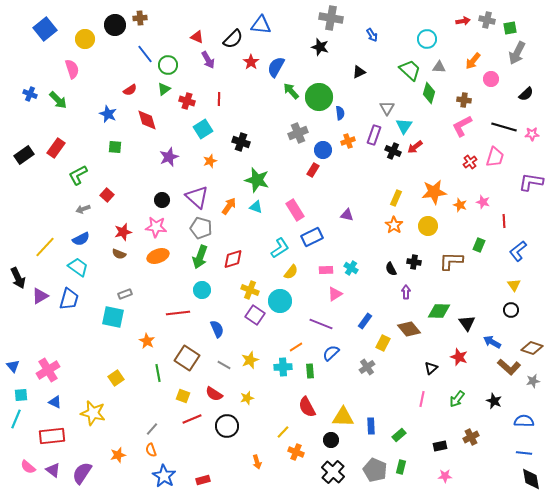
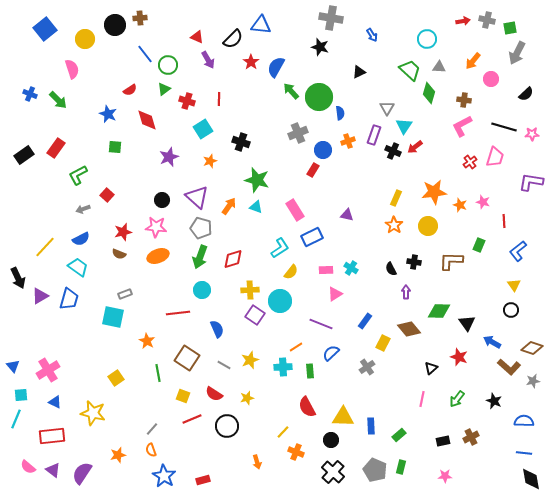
yellow cross at (250, 290): rotated 24 degrees counterclockwise
black rectangle at (440, 446): moved 3 px right, 5 px up
